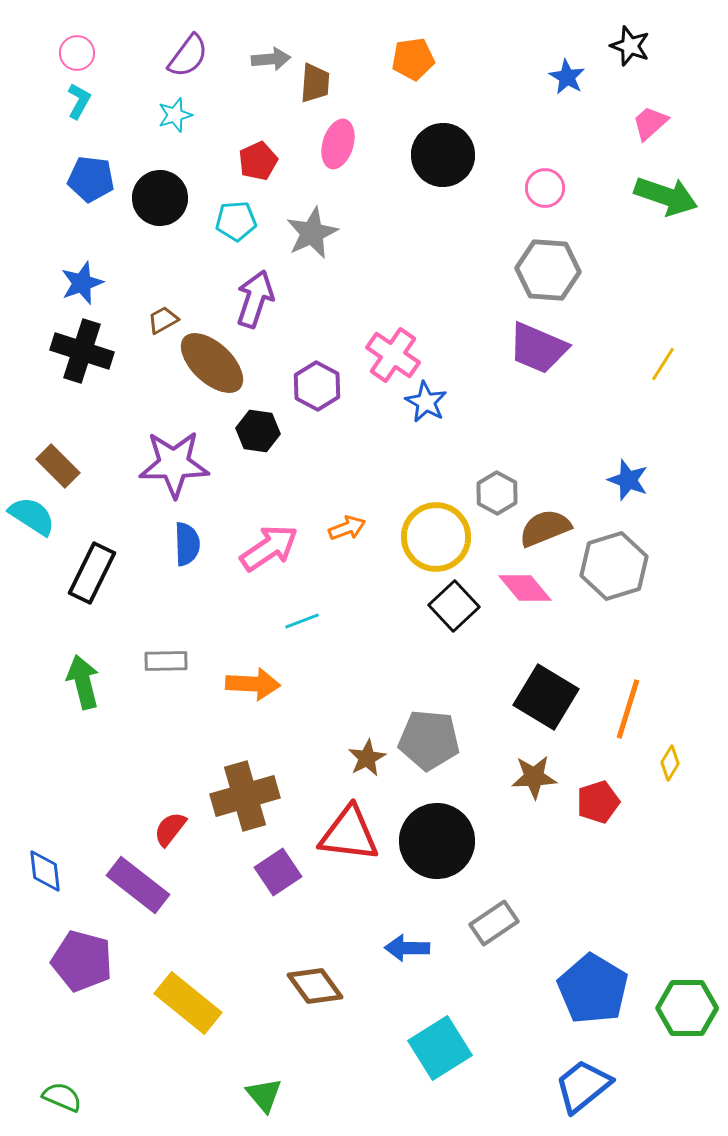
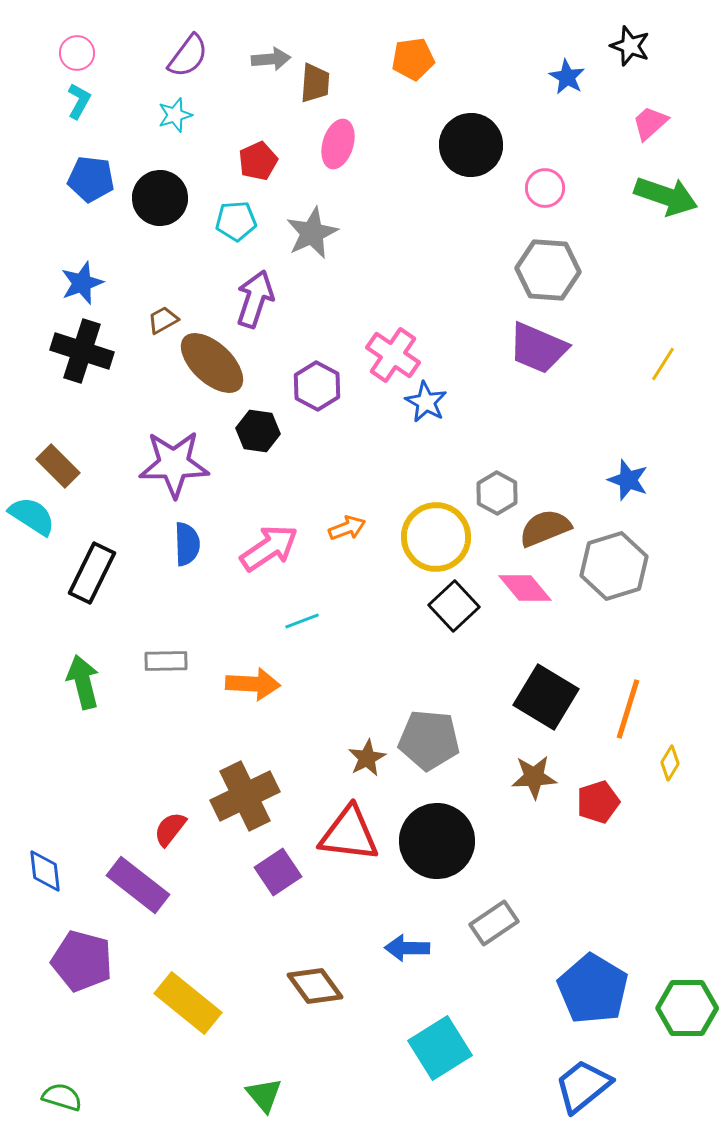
black circle at (443, 155): moved 28 px right, 10 px up
brown cross at (245, 796): rotated 10 degrees counterclockwise
green semicircle at (62, 1097): rotated 6 degrees counterclockwise
